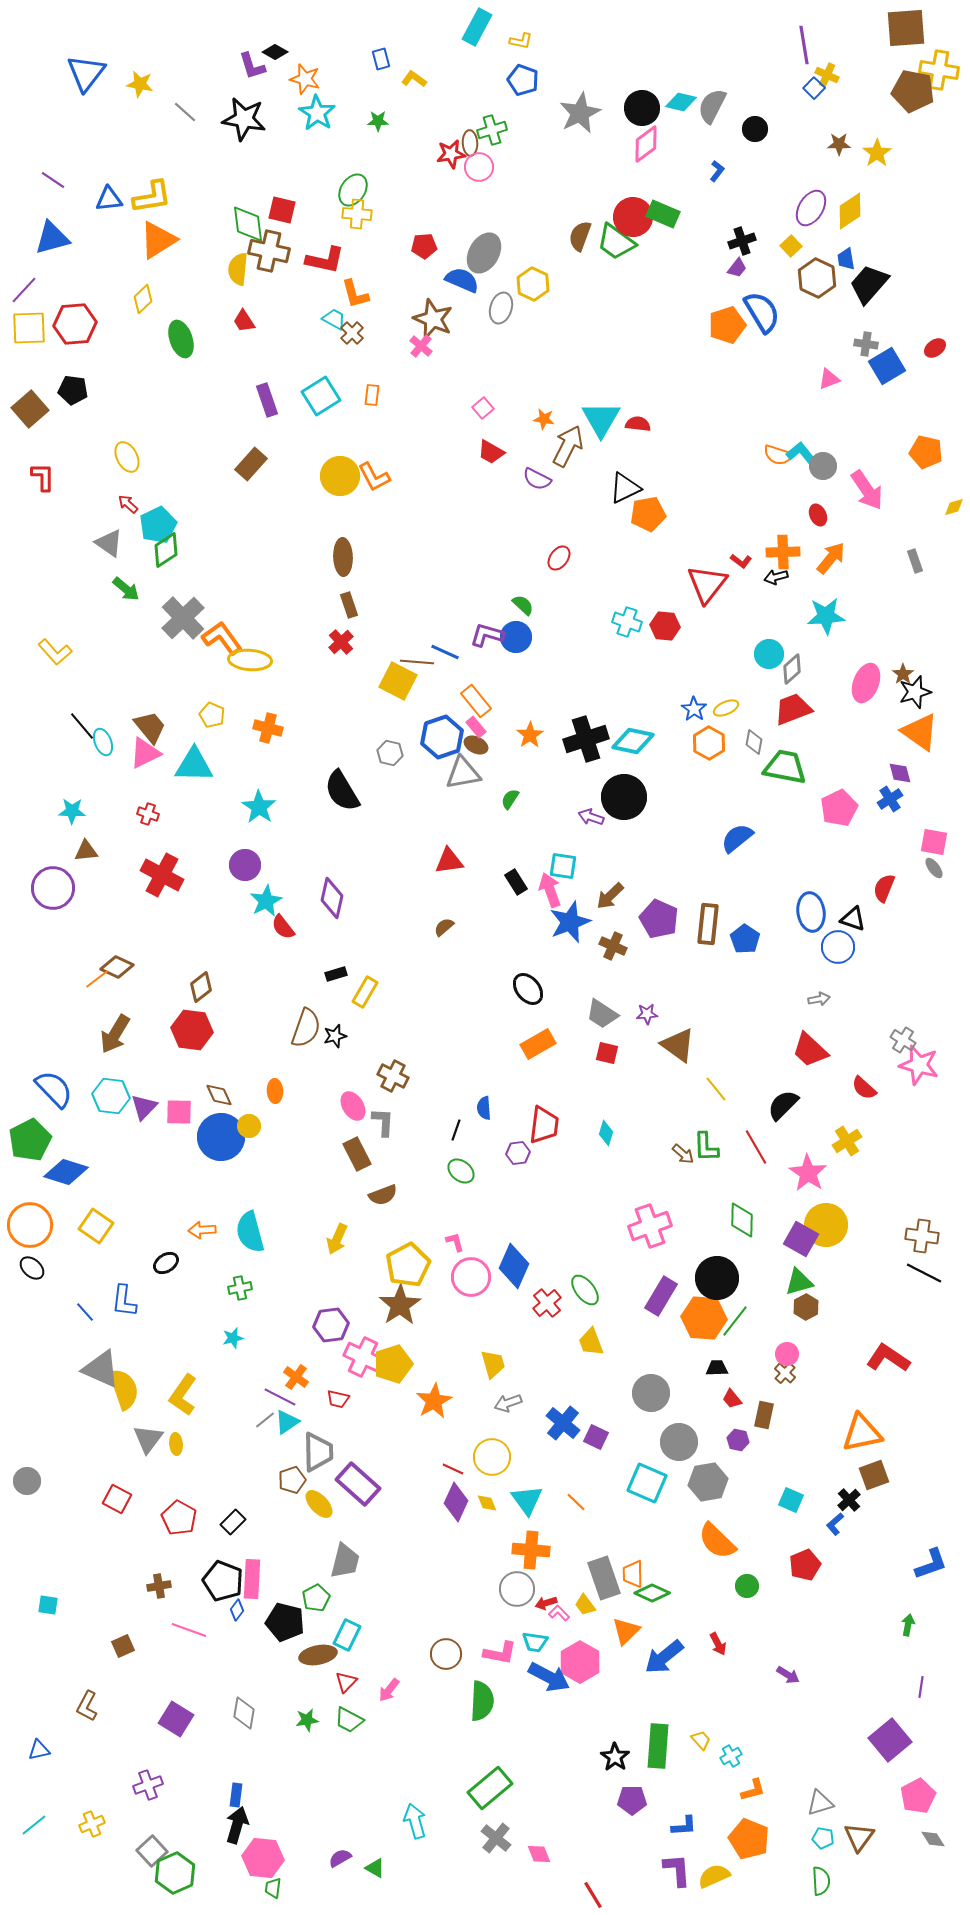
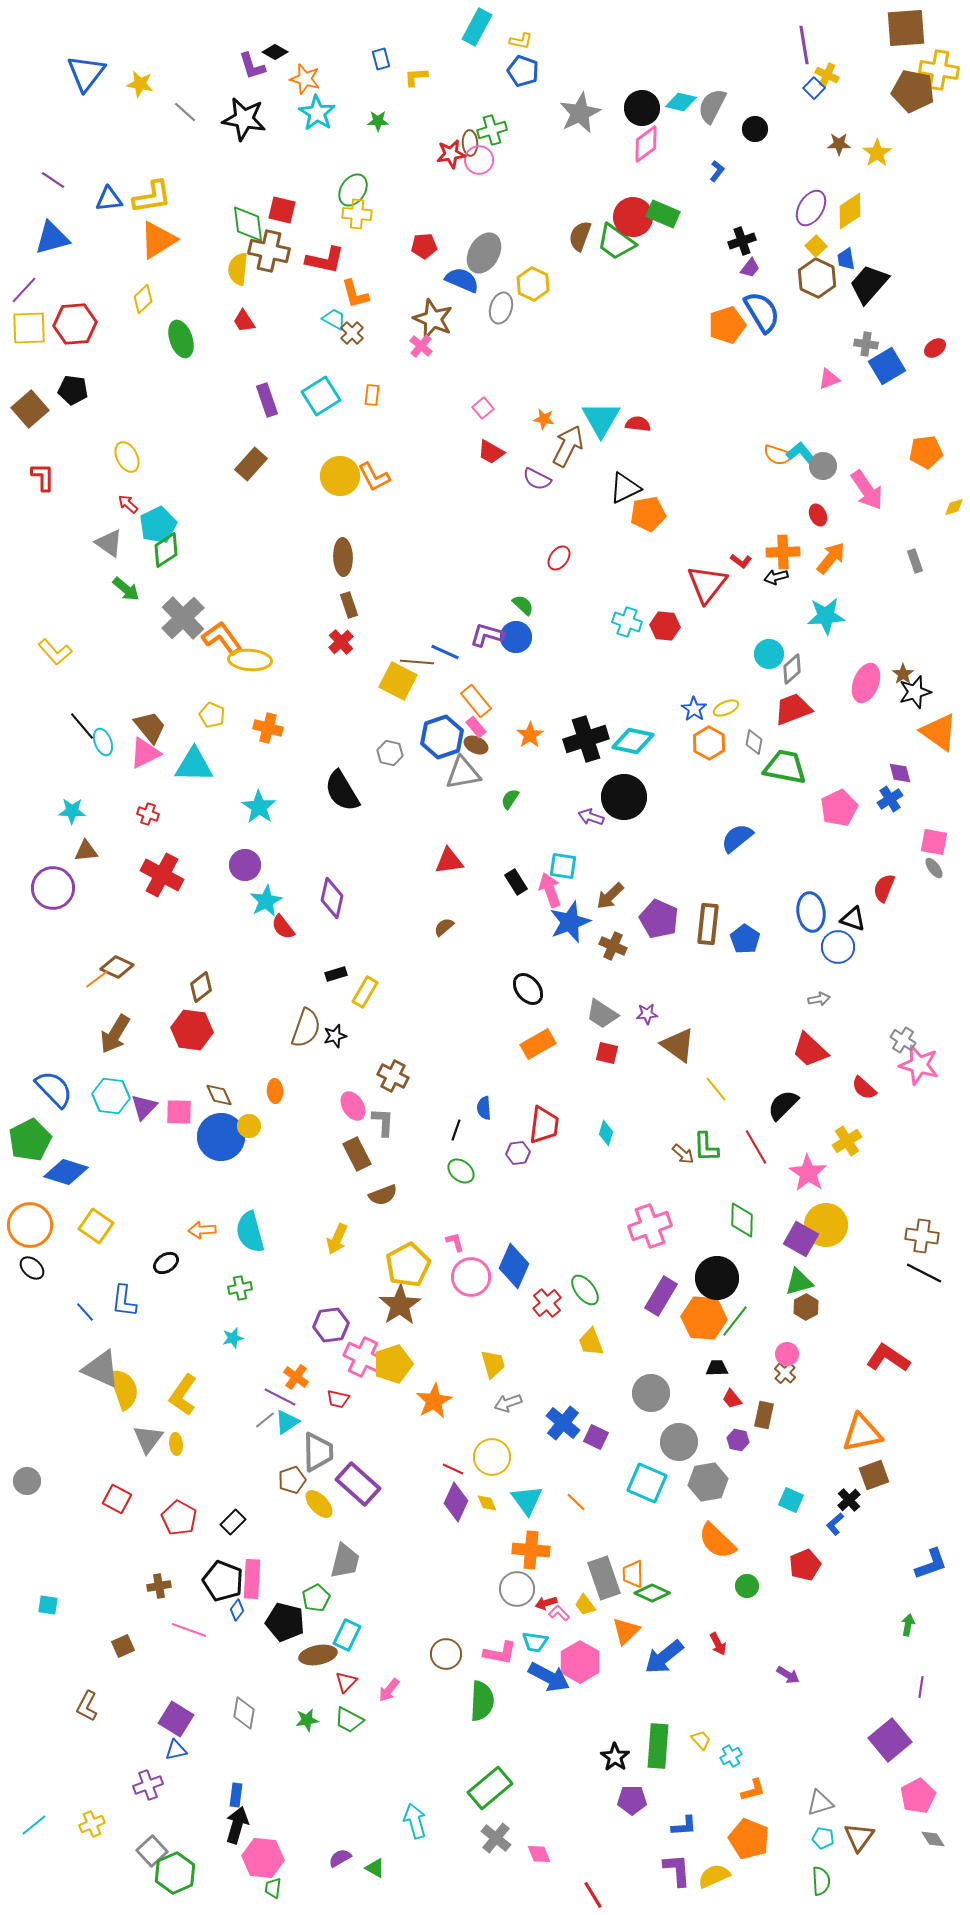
yellow L-shape at (414, 79): moved 2 px right, 2 px up; rotated 40 degrees counterclockwise
blue pentagon at (523, 80): moved 9 px up
pink circle at (479, 167): moved 7 px up
yellow square at (791, 246): moved 25 px right
purple trapezoid at (737, 268): moved 13 px right
orange pentagon at (926, 452): rotated 20 degrees counterclockwise
orange triangle at (920, 732): moved 19 px right
blue triangle at (39, 1750): moved 137 px right
